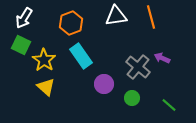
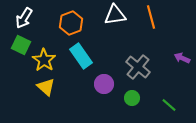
white triangle: moved 1 px left, 1 px up
purple arrow: moved 20 px right
